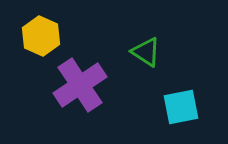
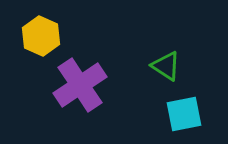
green triangle: moved 20 px right, 14 px down
cyan square: moved 3 px right, 7 px down
